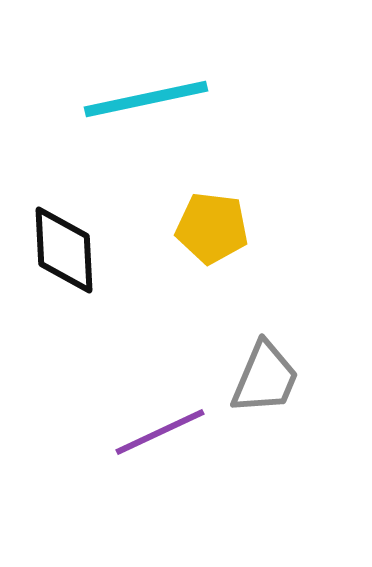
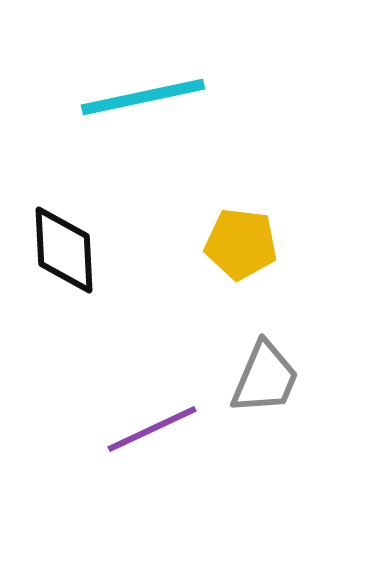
cyan line: moved 3 px left, 2 px up
yellow pentagon: moved 29 px right, 16 px down
purple line: moved 8 px left, 3 px up
